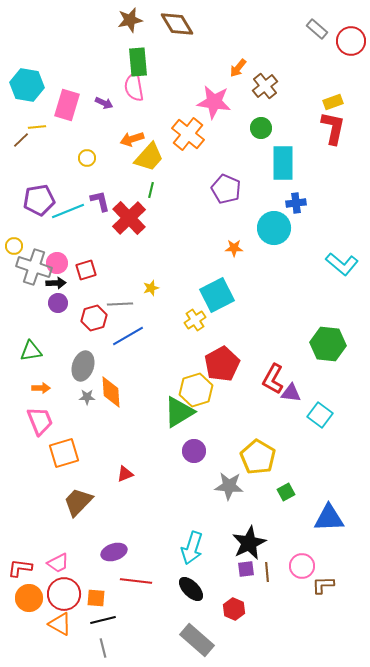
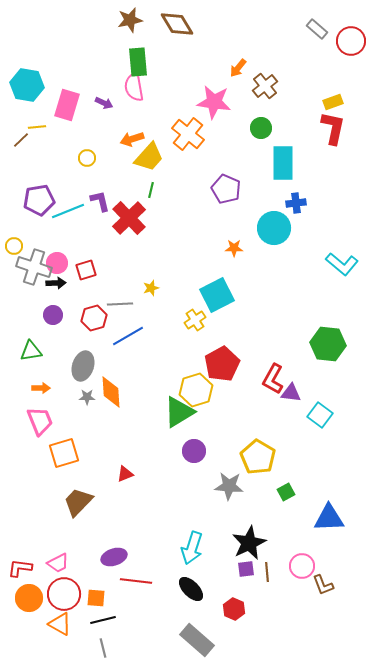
purple circle at (58, 303): moved 5 px left, 12 px down
purple ellipse at (114, 552): moved 5 px down
brown L-shape at (323, 585): rotated 110 degrees counterclockwise
